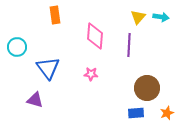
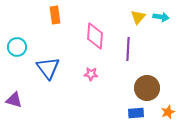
purple line: moved 1 px left, 4 px down
purple triangle: moved 21 px left
orange star: moved 1 px right, 1 px up
